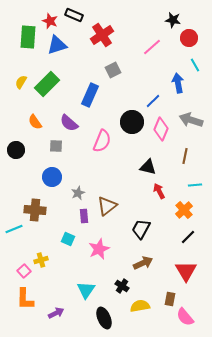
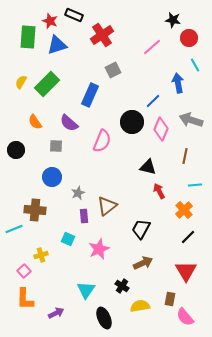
yellow cross at (41, 260): moved 5 px up
